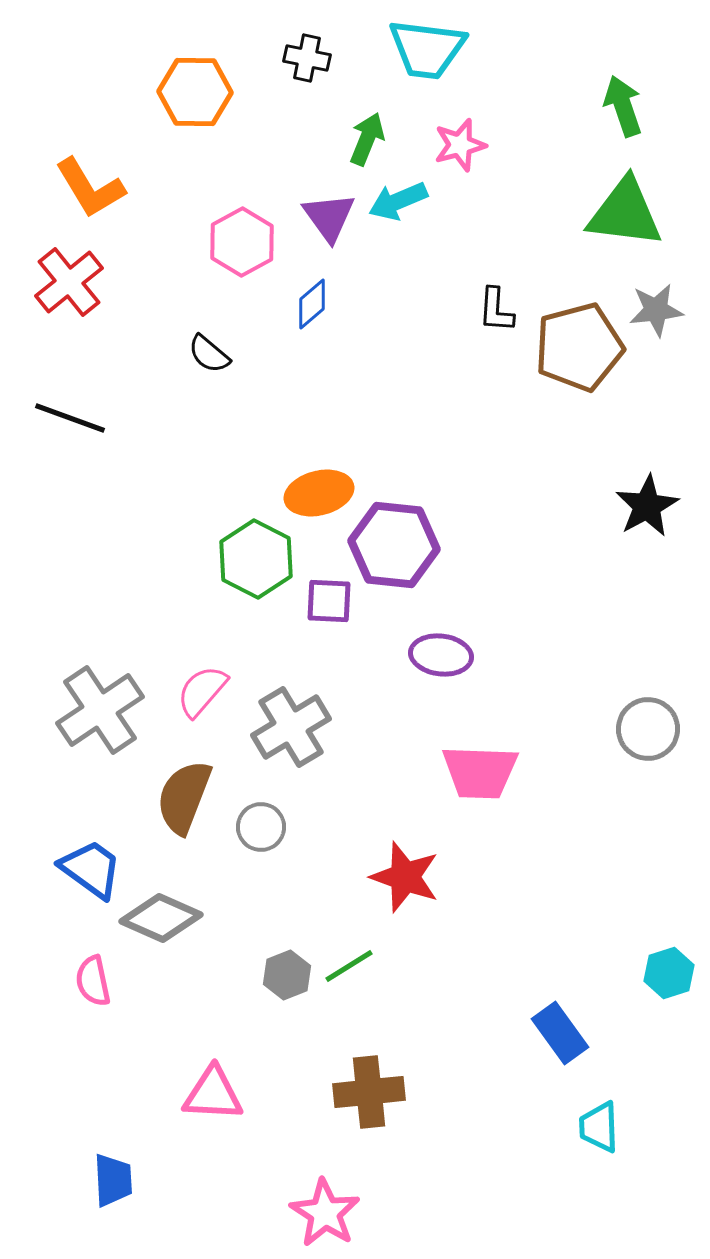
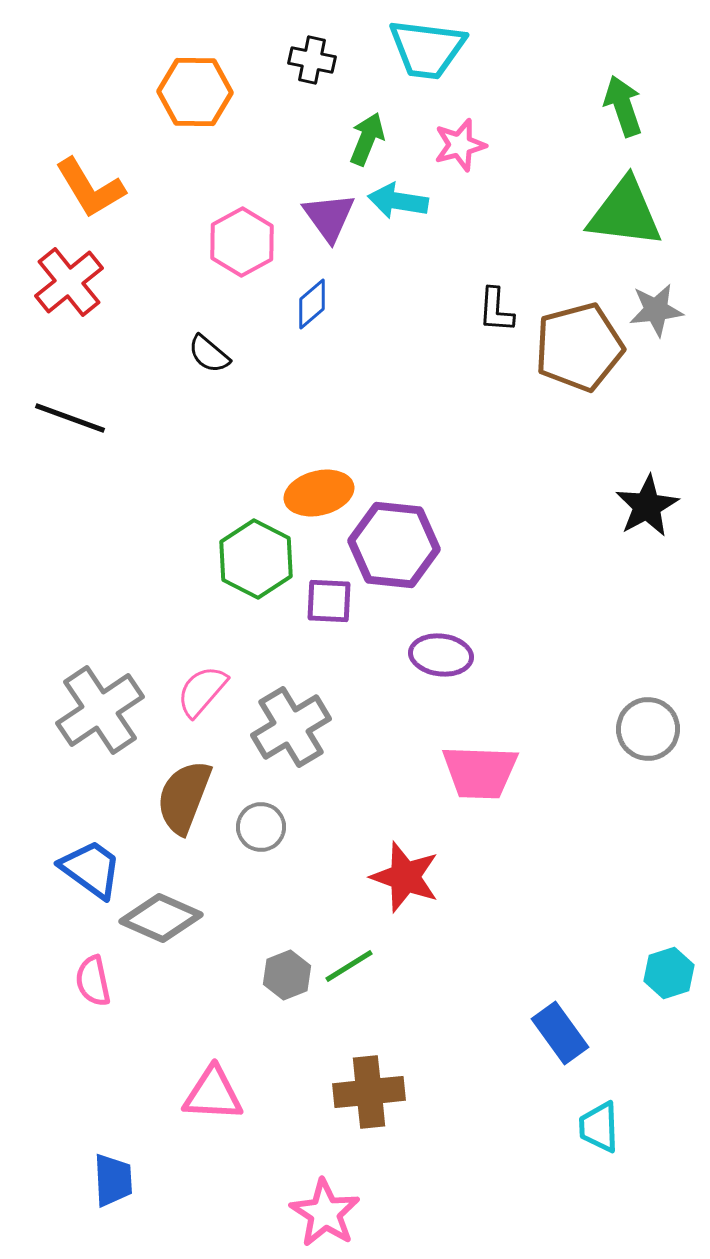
black cross at (307, 58): moved 5 px right, 2 px down
cyan arrow at (398, 201): rotated 32 degrees clockwise
